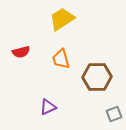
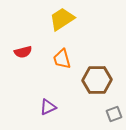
red semicircle: moved 2 px right
orange trapezoid: moved 1 px right
brown hexagon: moved 3 px down
